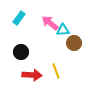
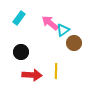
cyan triangle: rotated 32 degrees counterclockwise
yellow line: rotated 21 degrees clockwise
